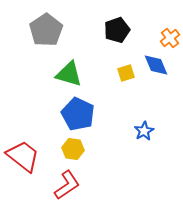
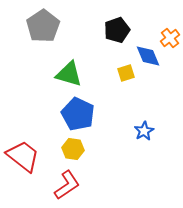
gray pentagon: moved 3 px left, 4 px up
blue diamond: moved 8 px left, 9 px up
